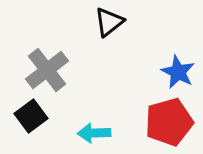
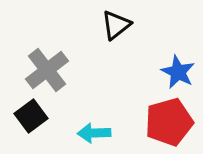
black triangle: moved 7 px right, 3 px down
